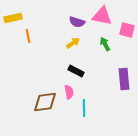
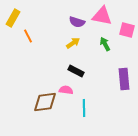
yellow rectangle: rotated 48 degrees counterclockwise
orange line: rotated 16 degrees counterclockwise
pink semicircle: moved 3 px left, 2 px up; rotated 72 degrees counterclockwise
